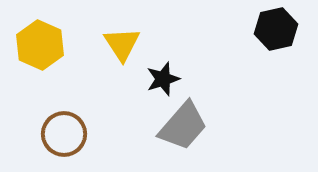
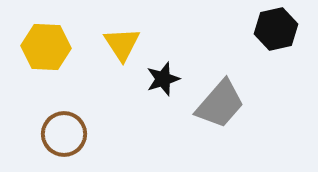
yellow hexagon: moved 6 px right, 2 px down; rotated 21 degrees counterclockwise
gray trapezoid: moved 37 px right, 22 px up
